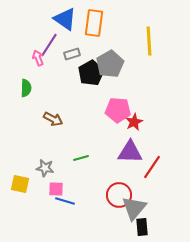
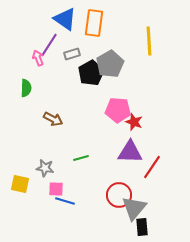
red star: rotated 24 degrees counterclockwise
